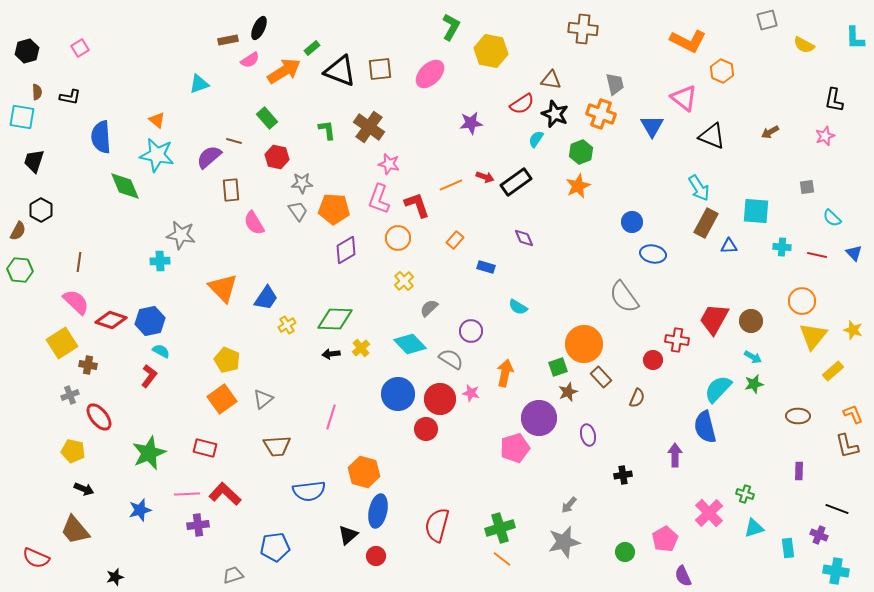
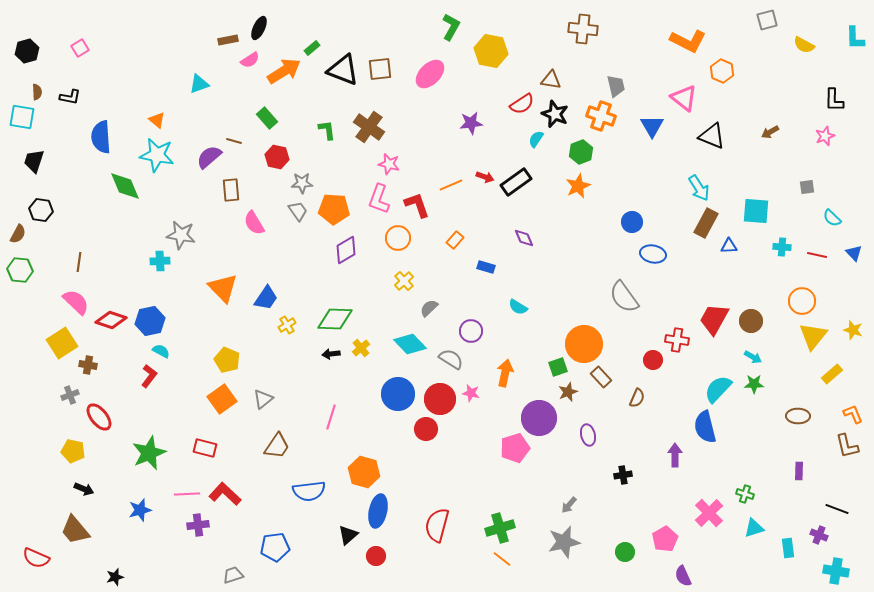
black triangle at (340, 71): moved 3 px right, 1 px up
gray trapezoid at (615, 84): moved 1 px right, 2 px down
black L-shape at (834, 100): rotated 10 degrees counterclockwise
orange cross at (601, 114): moved 2 px down
black hexagon at (41, 210): rotated 20 degrees counterclockwise
brown semicircle at (18, 231): moved 3 px down
yellow rectangle at (833, 371): moved 1 px left, 3 px down
green star at (754, 384): rotated 12 degrees clockwise
brown trapezoid at (277, 446): rotated 52 degrees counterclockwise
